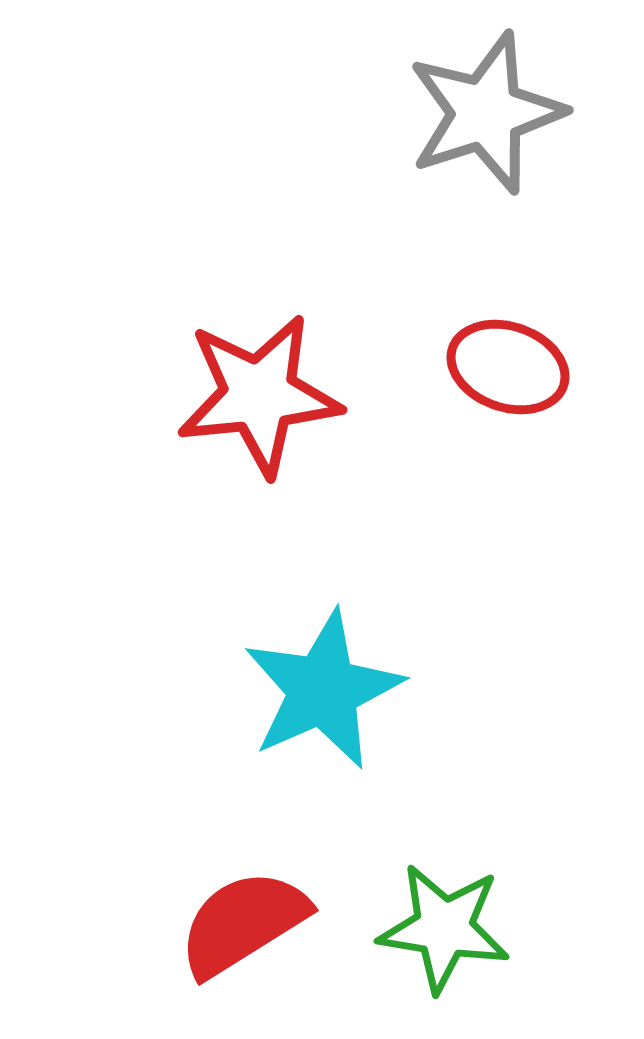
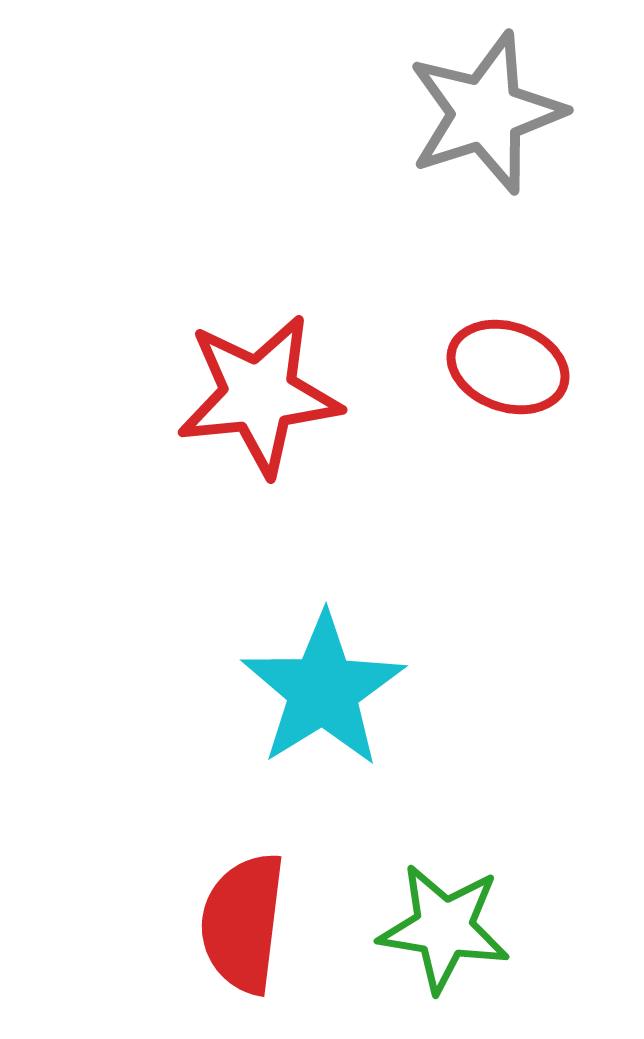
cyan star: rotated 8 degrees counterclockwise
red semicircle: rotated 51 degrees counterclockwise
